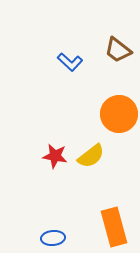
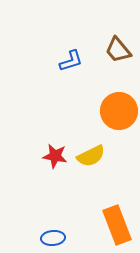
brown trapezoid: rotated 12 degrees clockwise
blue L-shape: moved 1 px right, 1 px up; rotated 60 degrees counterclockwise
orange circle: moved 3 px up
yellow semicircle: rotated 12 degrees clockwise
orange rectangle: moved 3 px right, 2 px up; rotated 6 degrees counterclockwise
